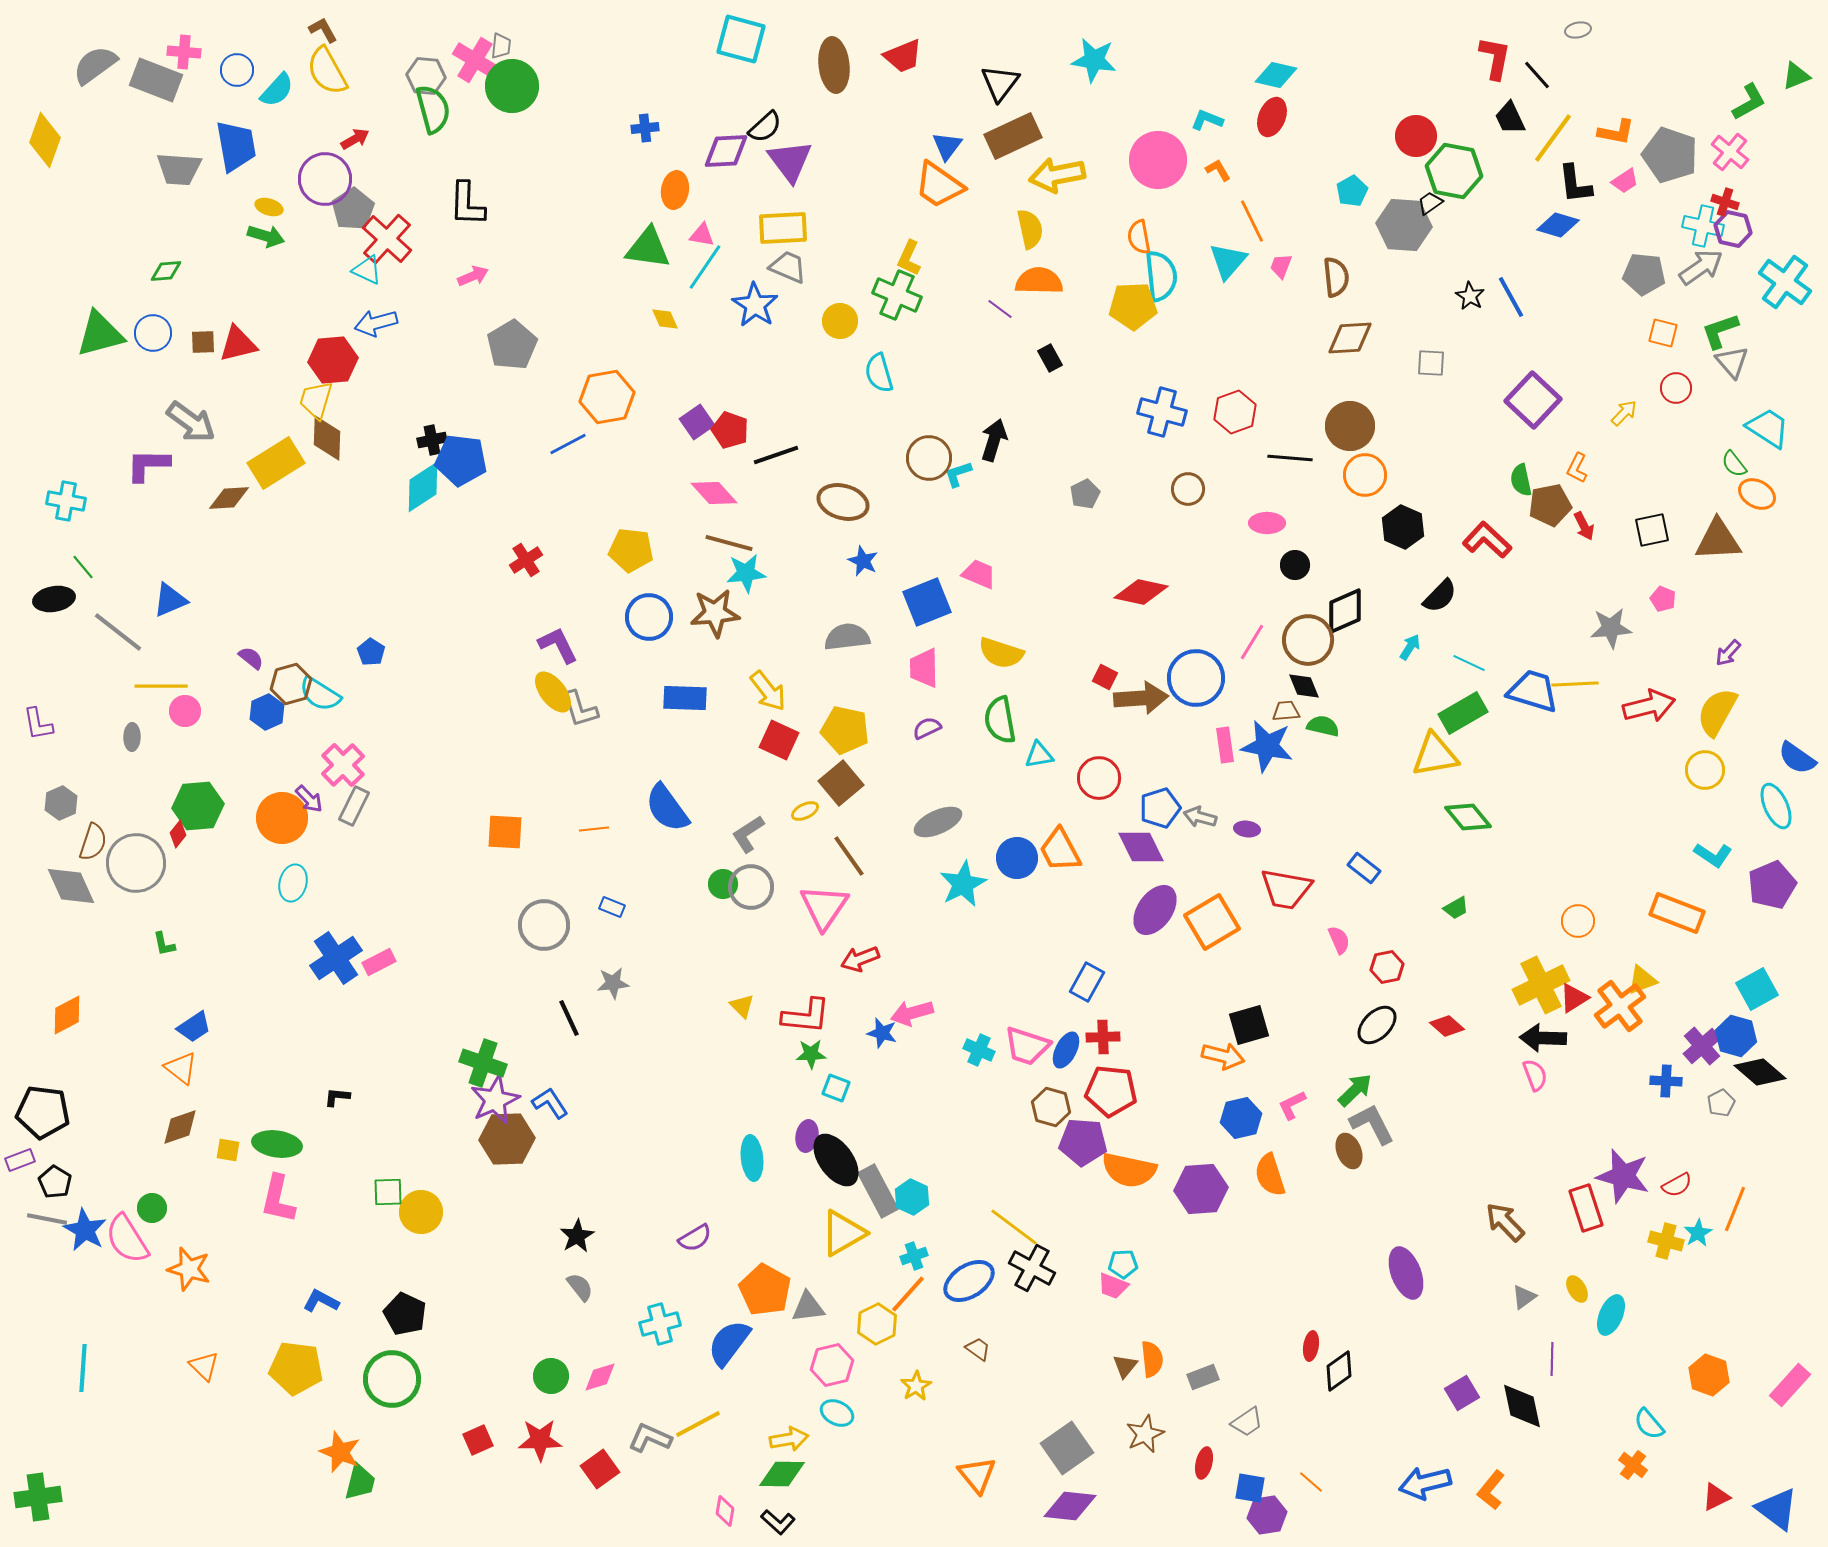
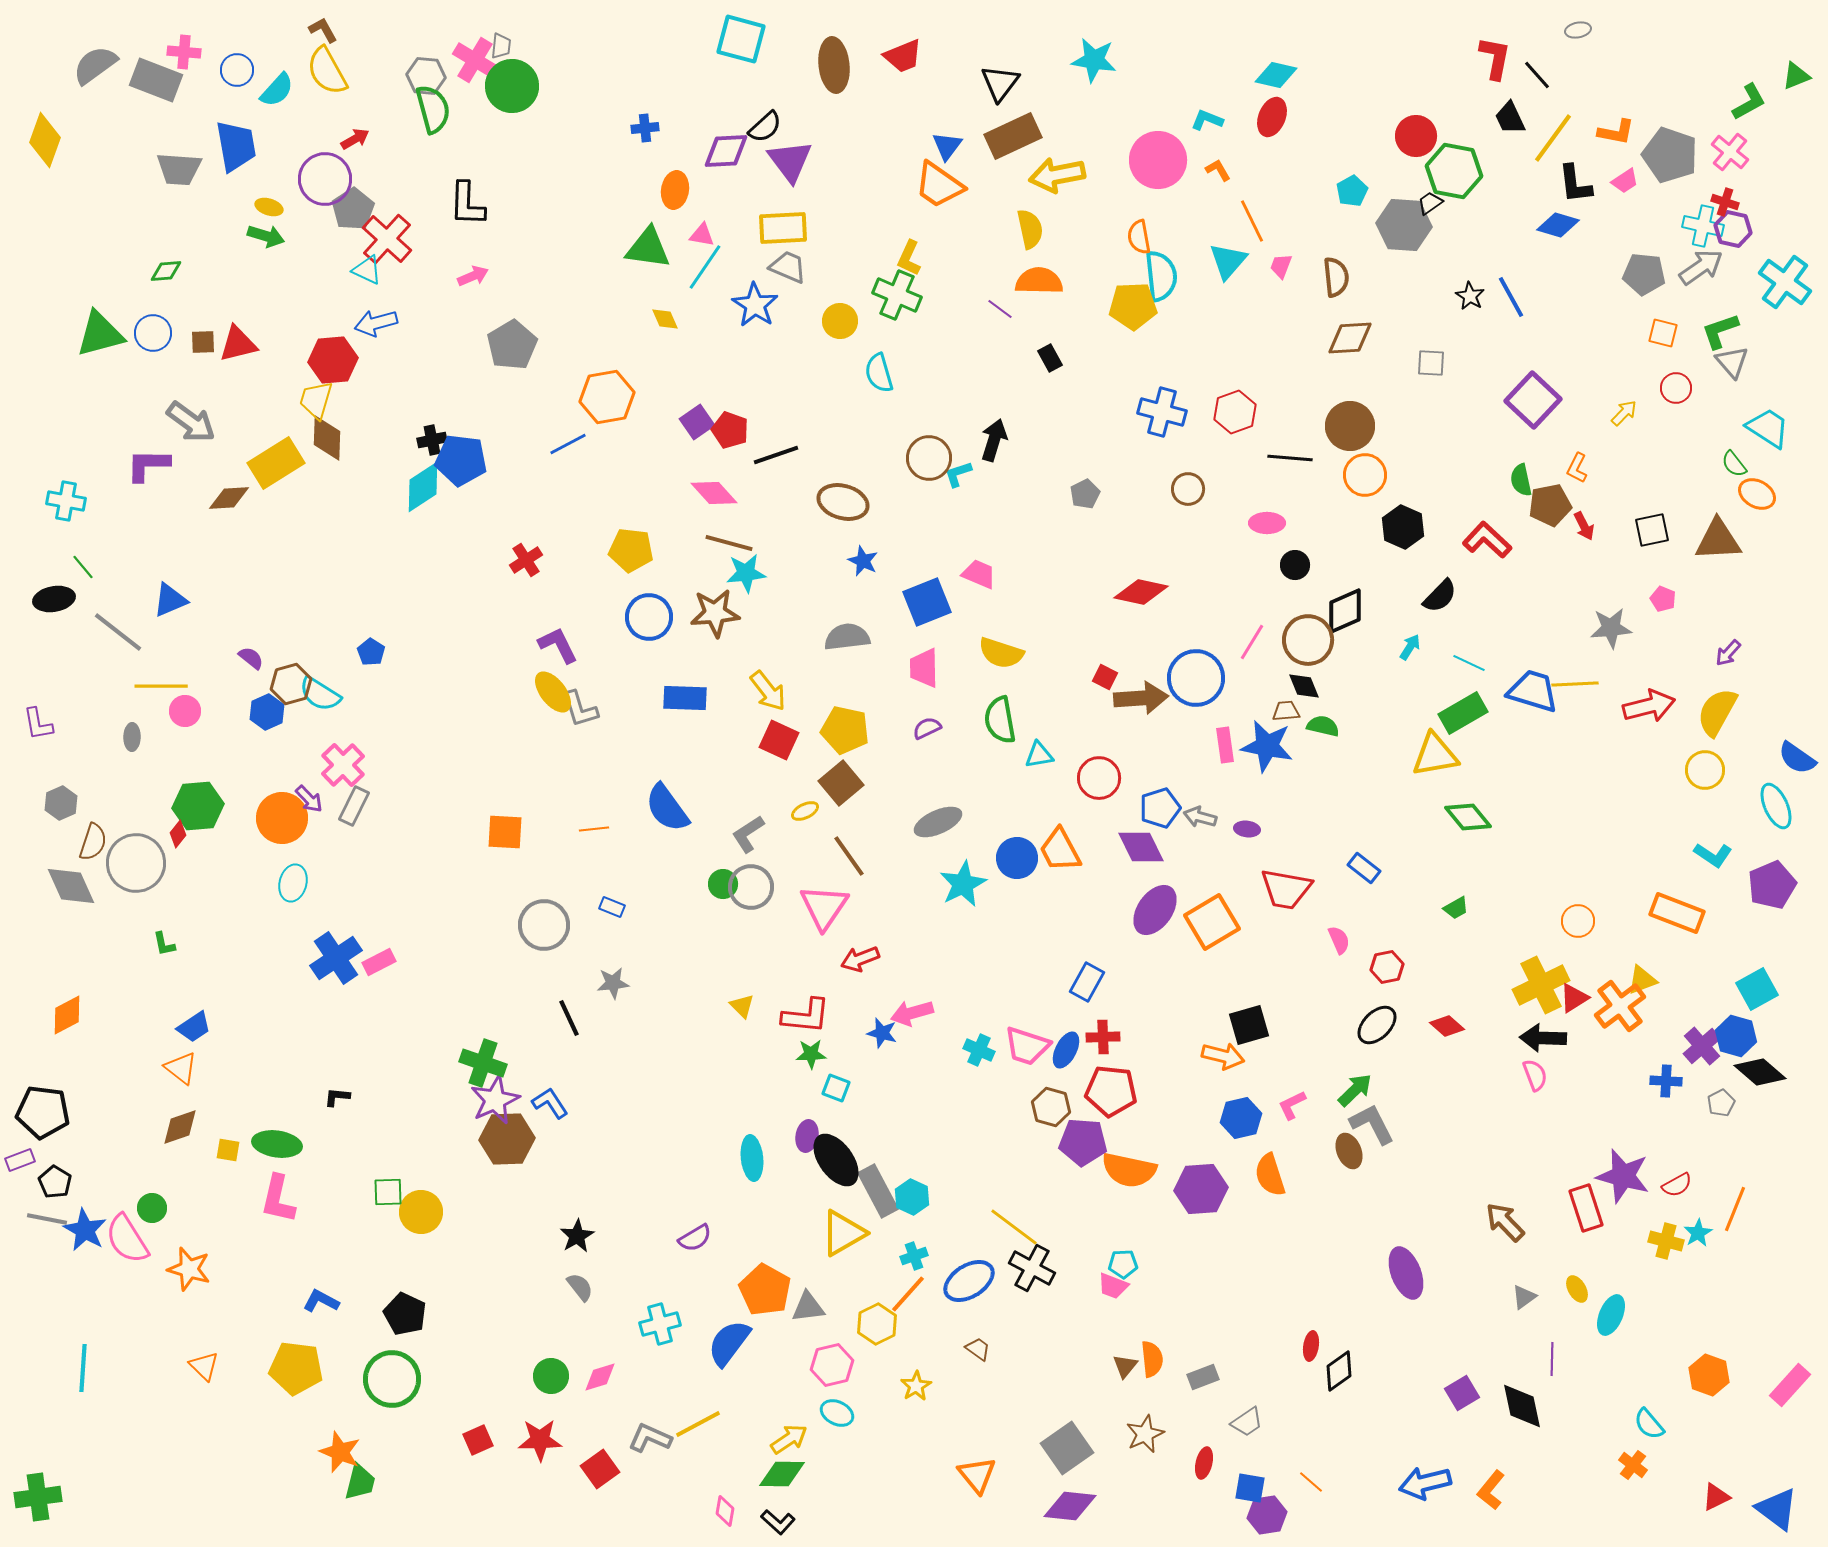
yellow arrow at (789, 1439): rotated 24 degrees counterclockwise
